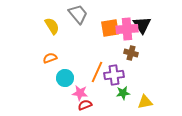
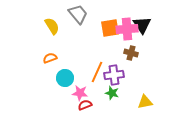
green star: moved 11 px left; rotated 24 degrees clockwise
